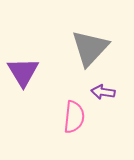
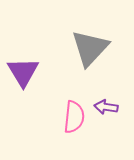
purple arrow: moved 3 px right, 15 px down
